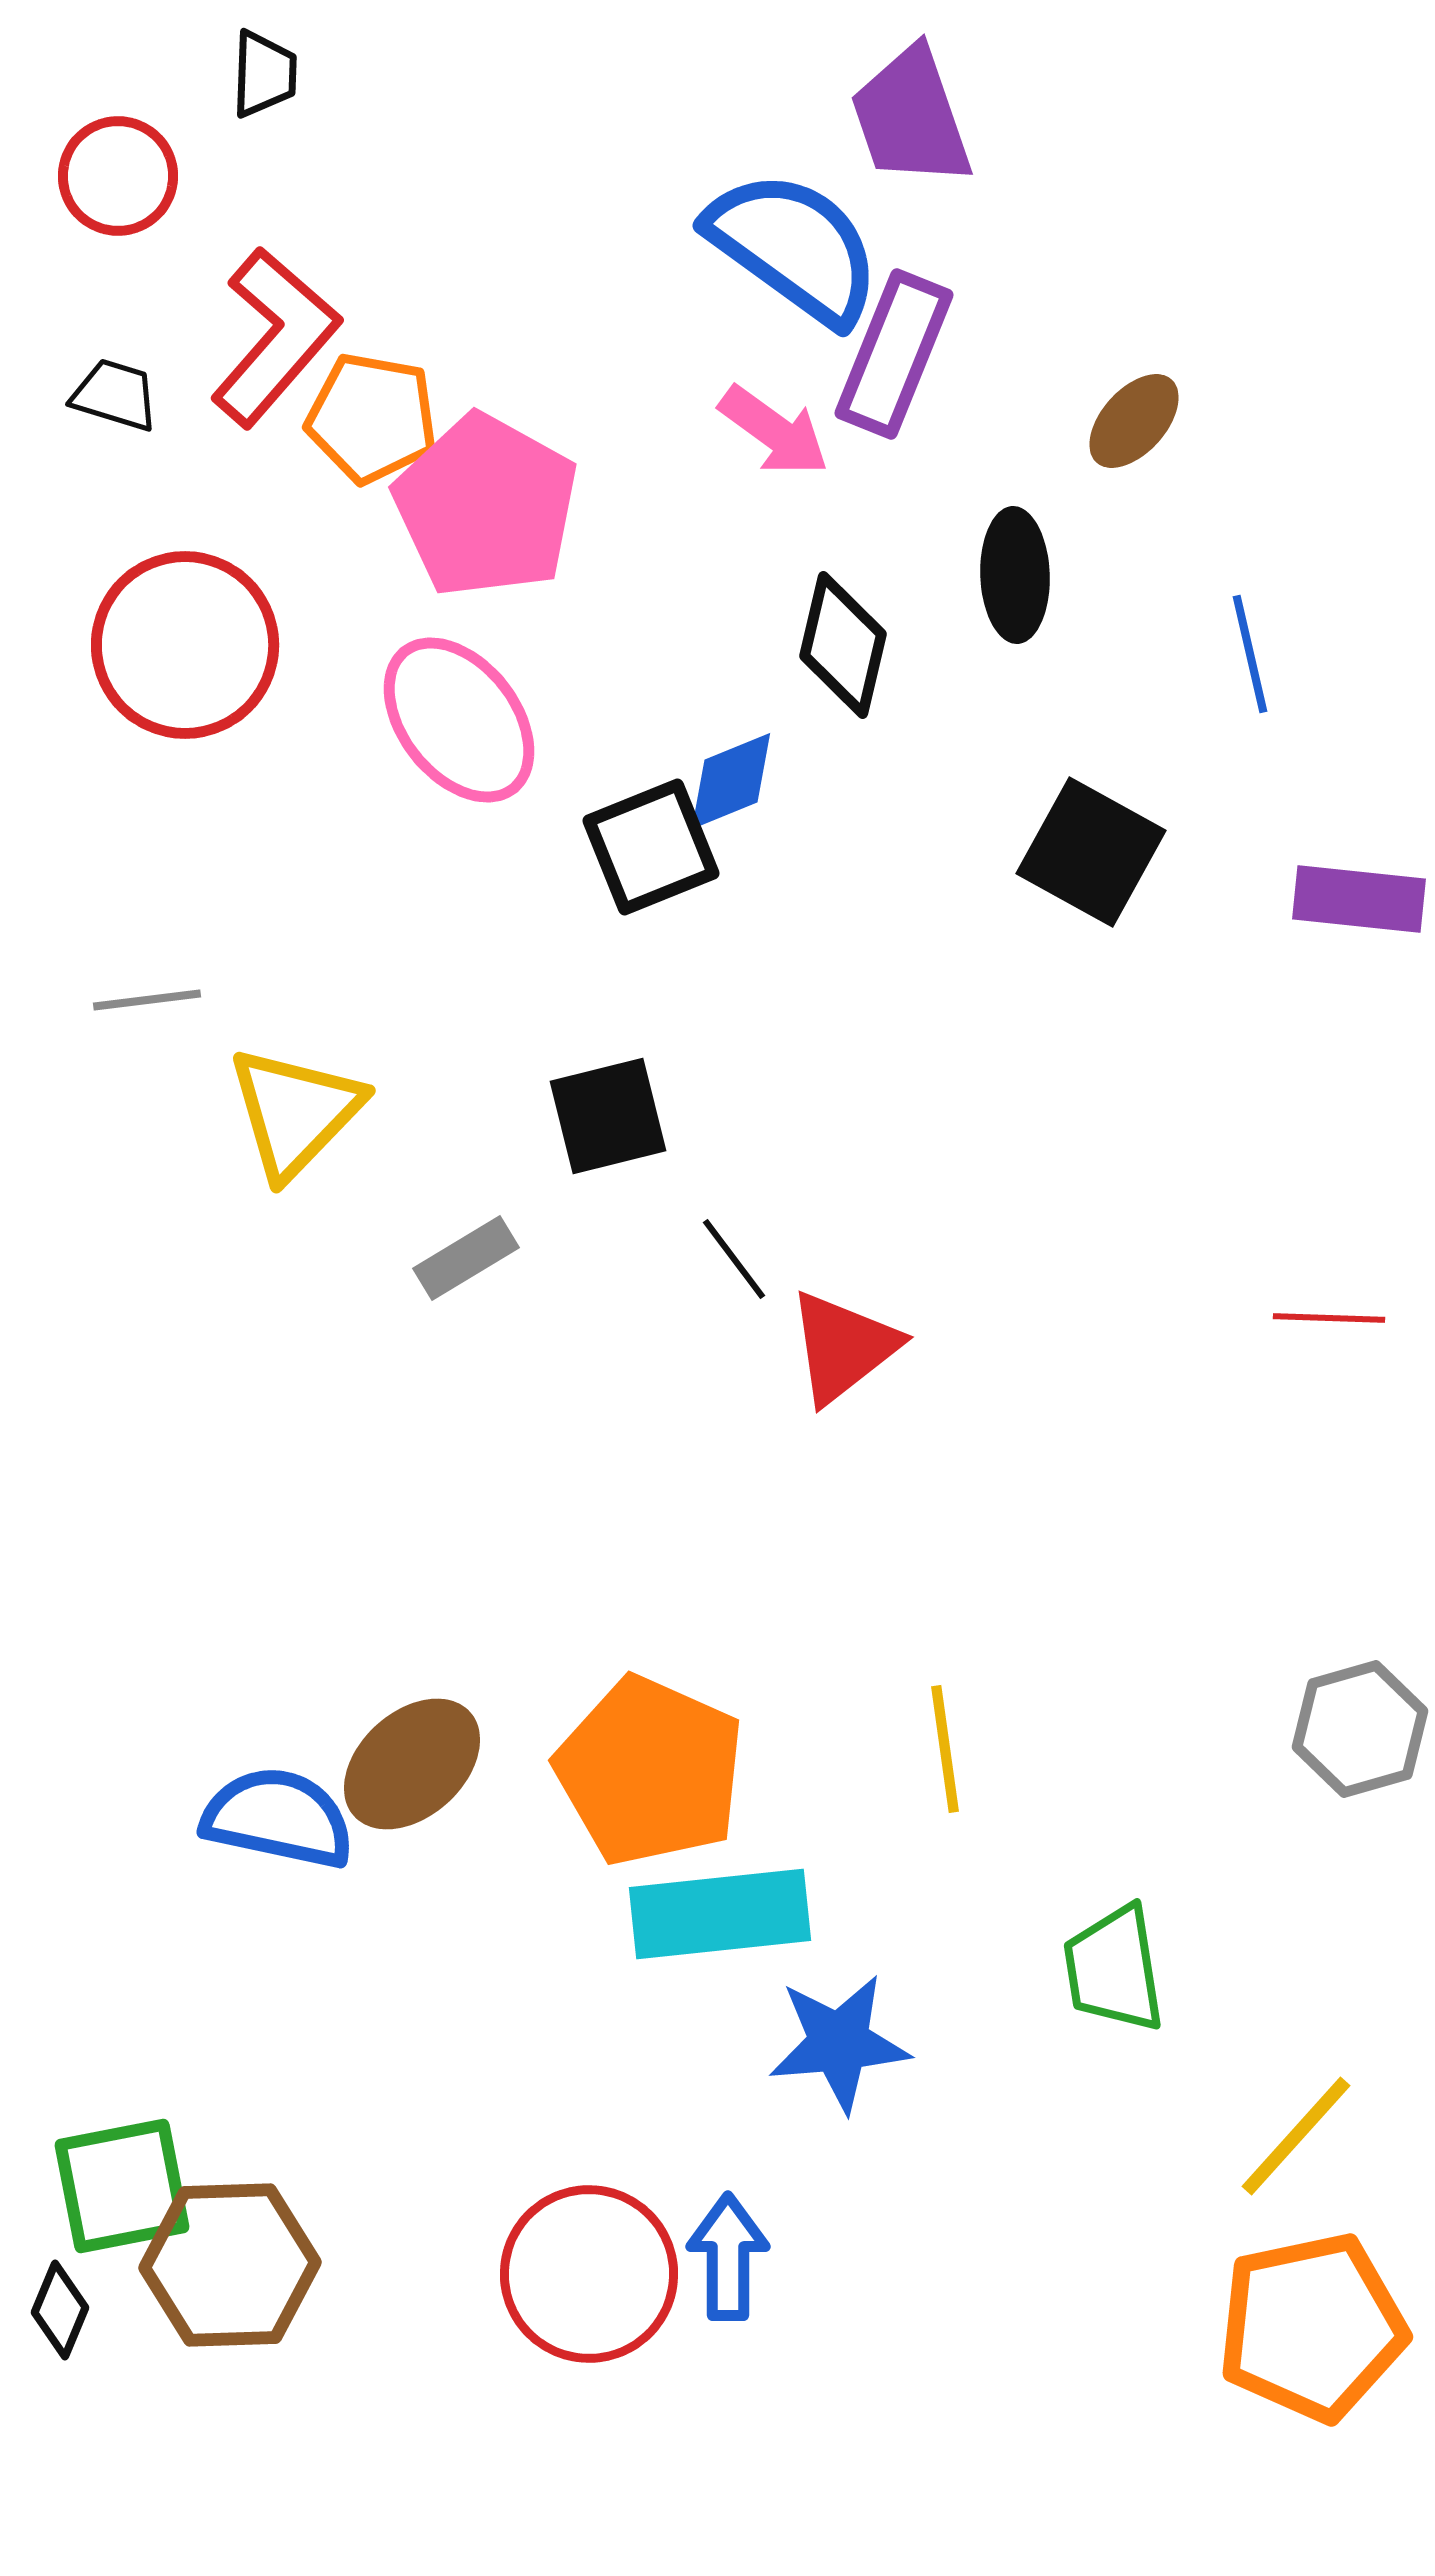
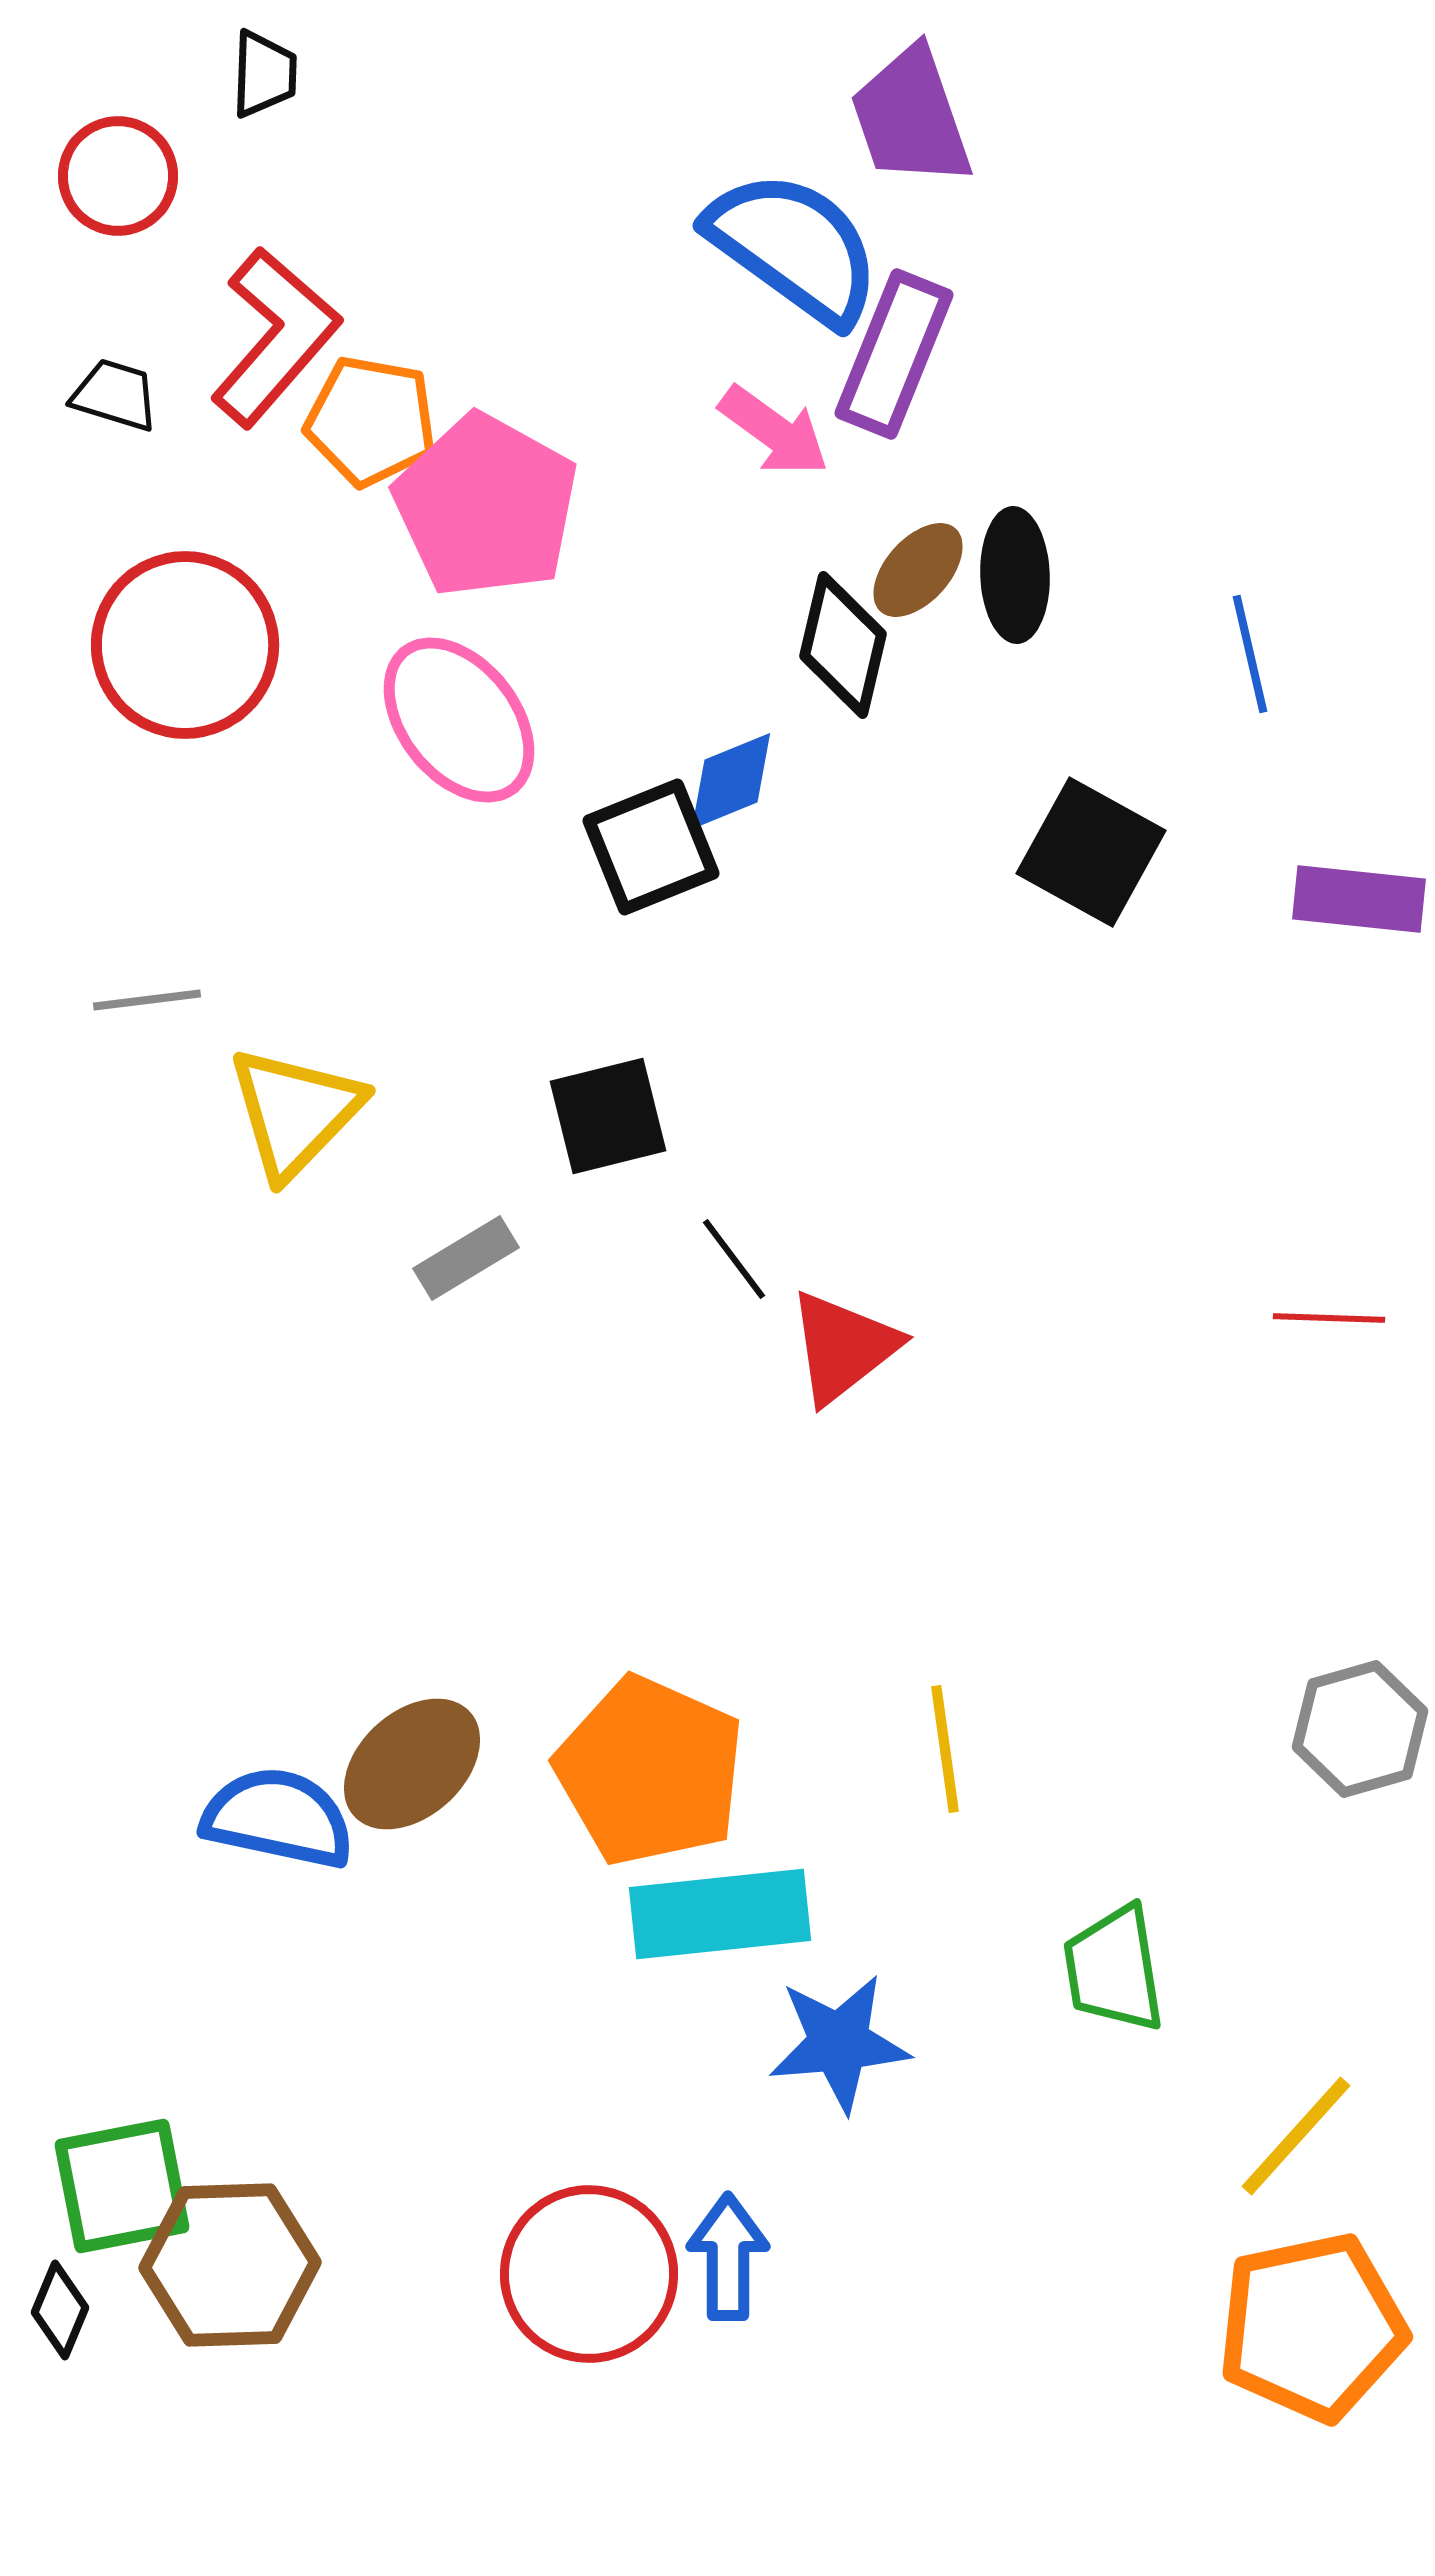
orange pentagon at (372, 418): moved 1 px left, 3 px down
brown ellipse at (1134, 421): moved 216 px left, 149 px down
